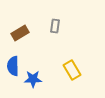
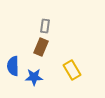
gray rectangle: moved 10 px left
brown rectangle: moved 21 px right, 14 px down; rotated 36 degrees counterclockwise
blue star: moved 1 px right, 2 px up
